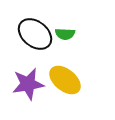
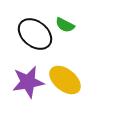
green semicircle: moved 9 px up; rotated 24 degrees clockwise
purple star: moved 2 px up
